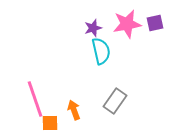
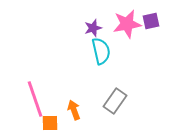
purple square: moved 4 px left, 2 px up
